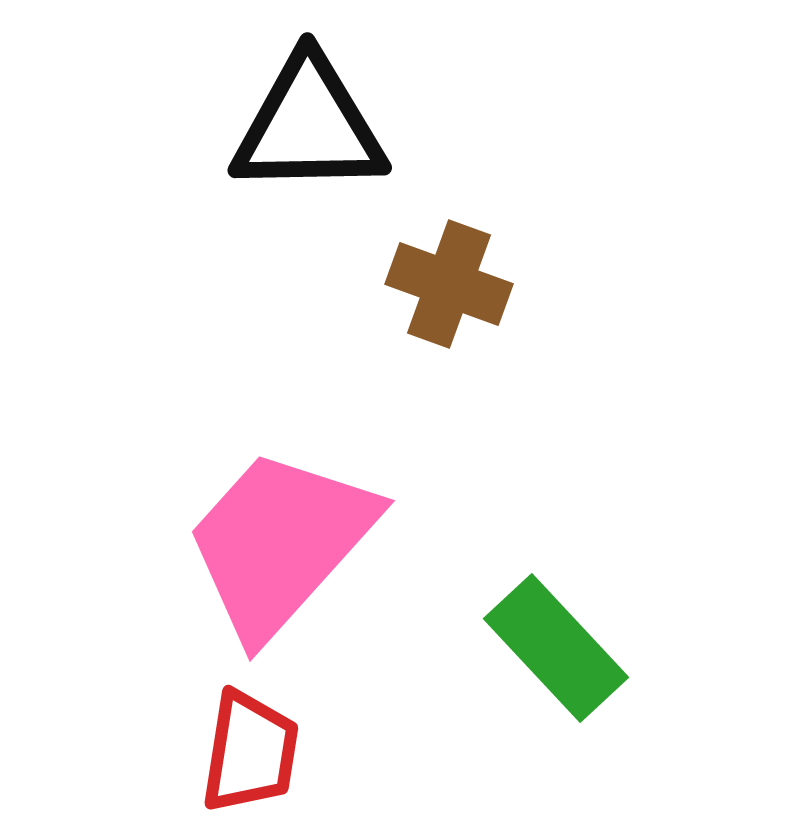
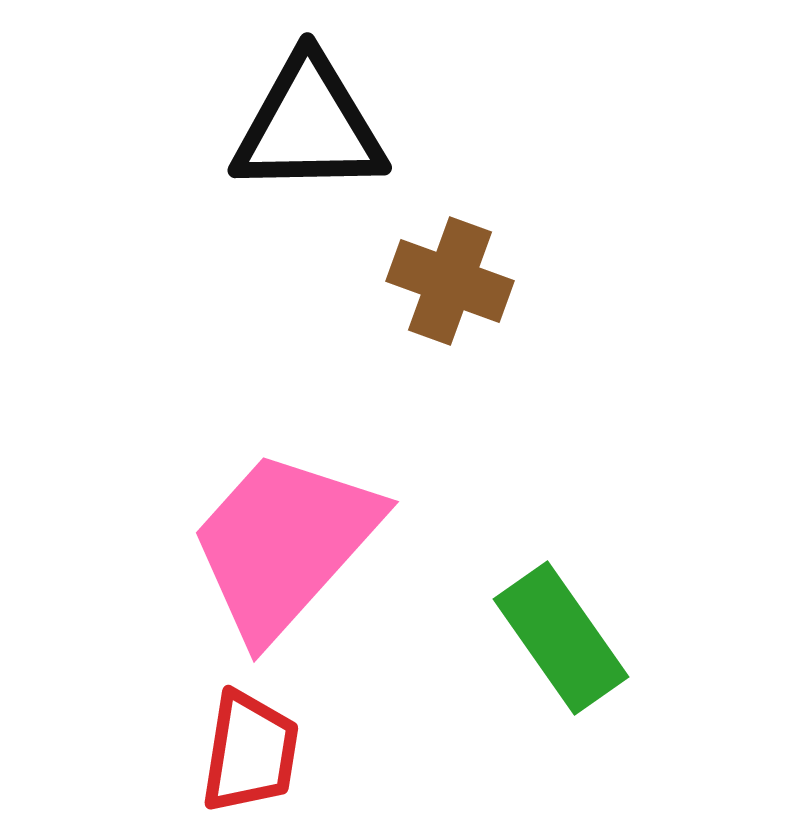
brown cross: moved 1 px right, 3 px up
pink trapezoid: moved 4 px right, 1 px down
green rectangle: moved 5 px right, 10 px up; rotated 8 degrees clockwise
